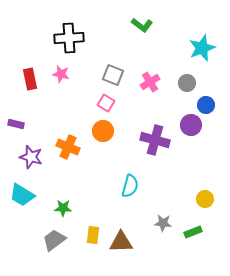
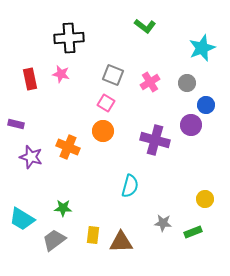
green L-shape: moved 3 px right, 1 px down
cyan trapezoid: moved 24 px down
